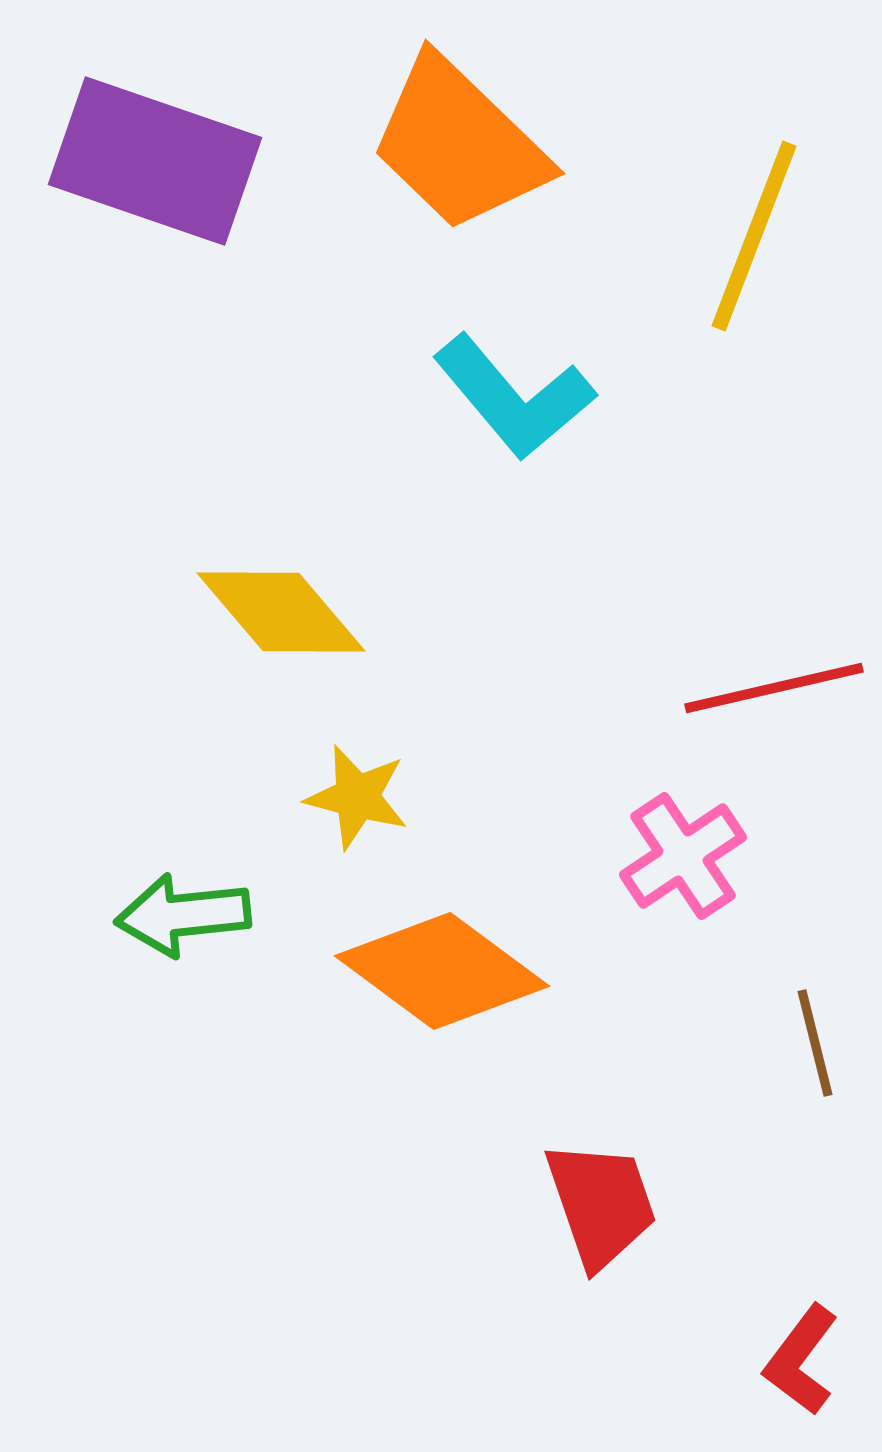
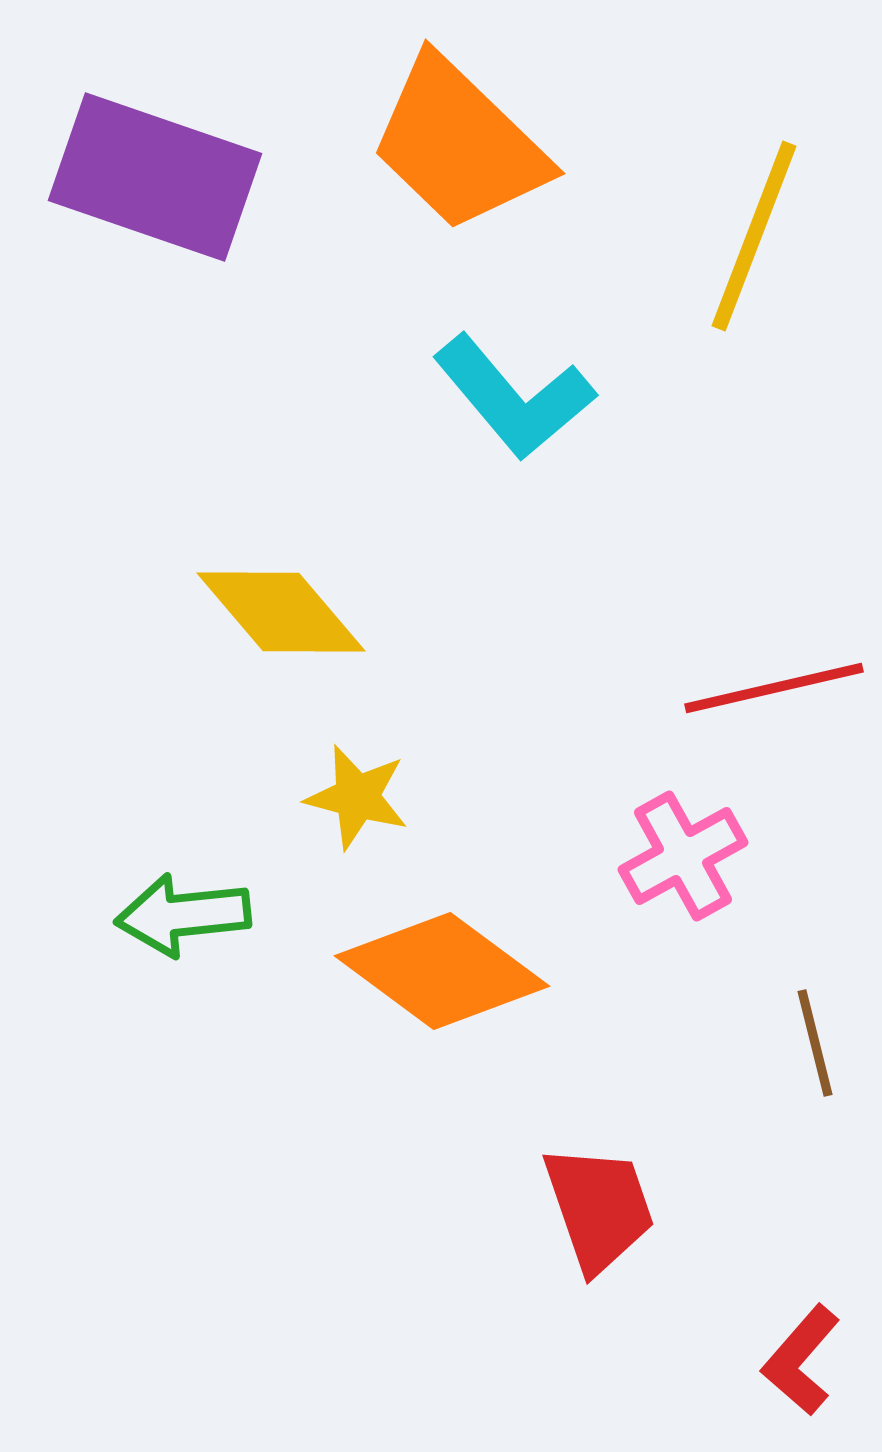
purple rectangle: moved 16 px down
pink cross: rotated 5 degrees clockwise
red trapezoid: moved 2 px left, 4 px down
red L-shape: rotated 4 degrees clockwise
